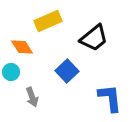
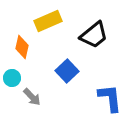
black trapezoid: moved 3 px up
orange diamond: rotated 45 degrees clockwise
cyan circle: moved 1 px right, 6 px down
gray arrow: rotated 24 degrees counterclockwise
